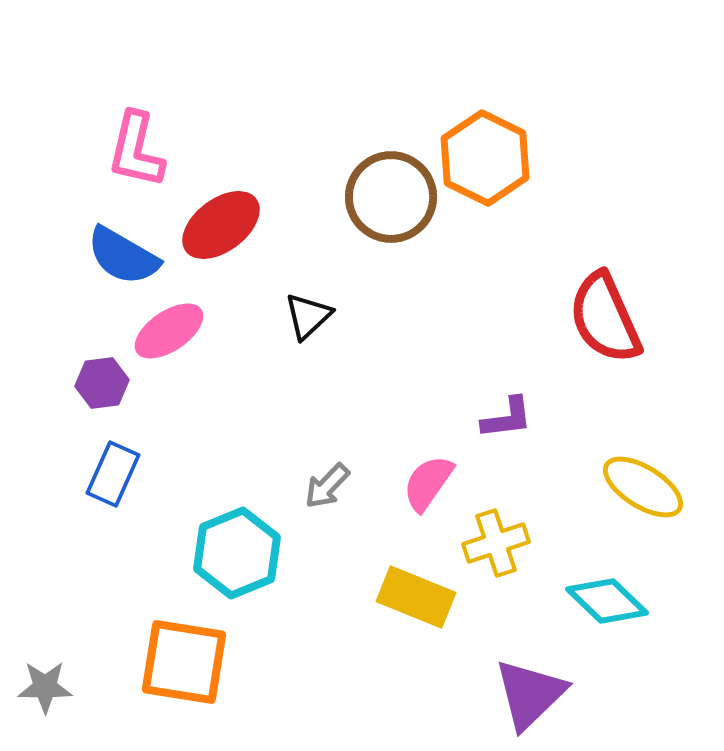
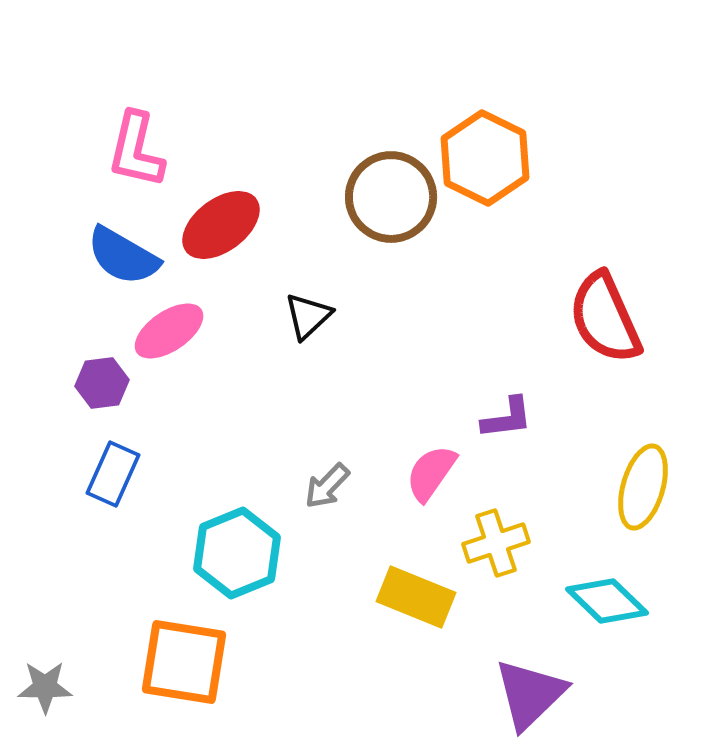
pink semicircle: moved 3 px right, 10 px up
yellow ellipse: rotated 74 degrees clockwise
